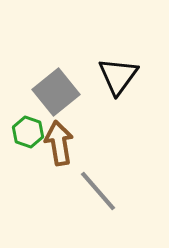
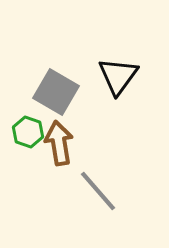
gray square: rotated 21 degrees counterclockwise
